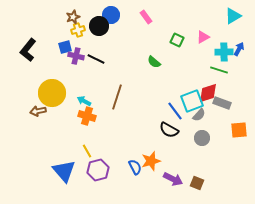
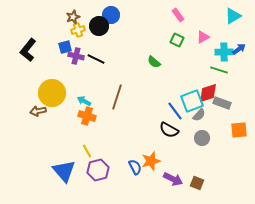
pink rectangle: moved 32 px right, 2 px up
blue arrow: rotated 24 degrees clockwise
